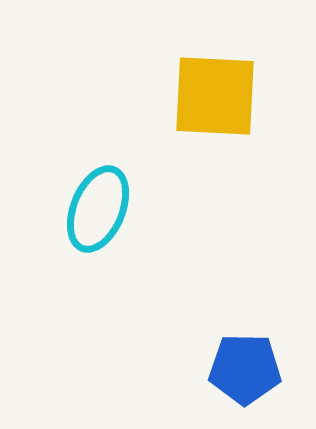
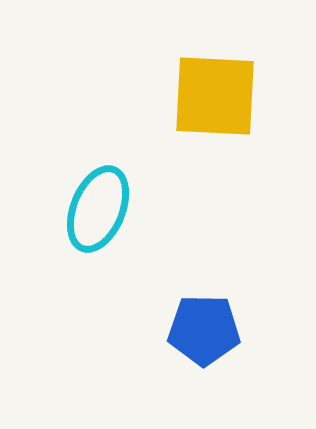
blue pentagon: moved 41 px left, 39 px up
